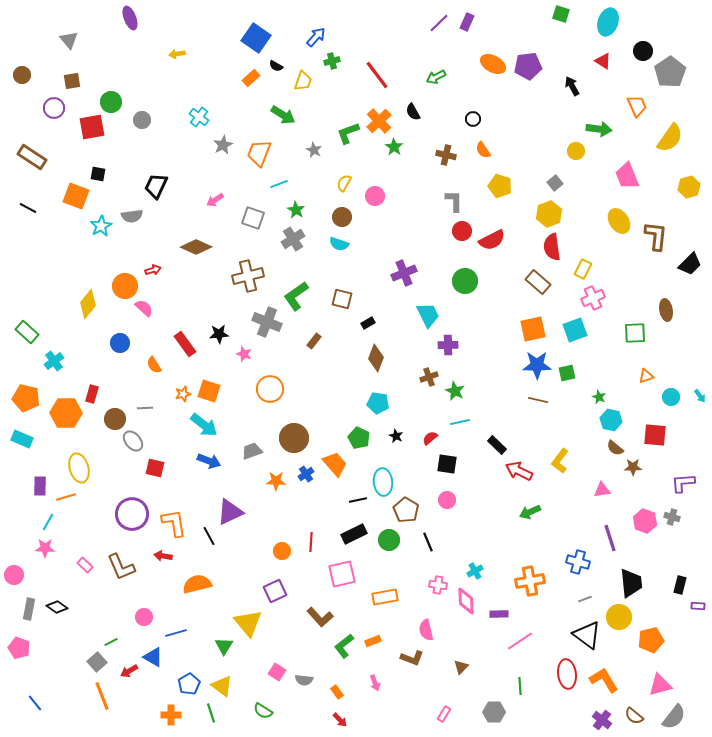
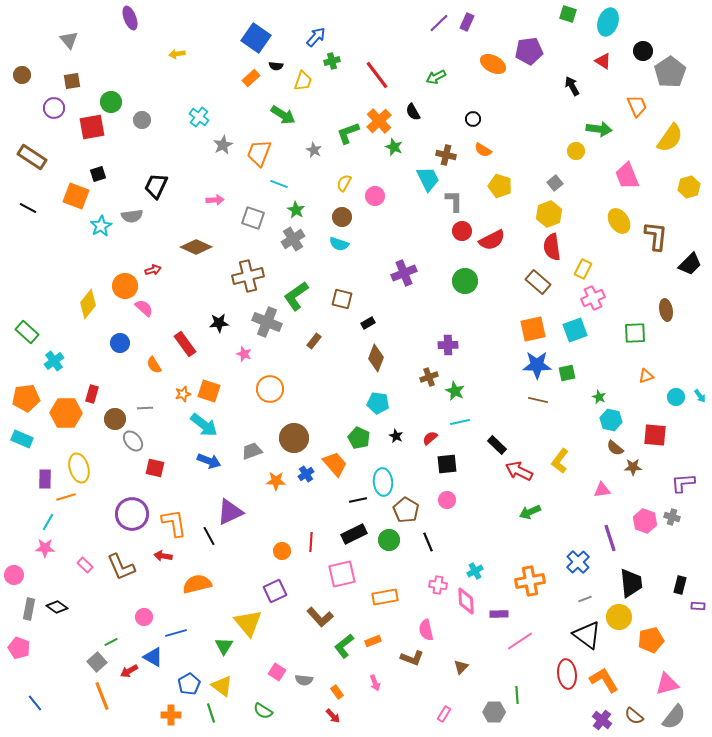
green square at (561, 14): moved 7 px right
black semicircle at (276, 66): rotated 24 degrees counterclockwise
purple pentagon at (528, 66): moved 1 px right, 15 px up
green star at (394, 147): rotated 12 degrees counterclockwise
orange semicircle at (483, 150): rotated 24 degrees counterclockwise
black square at (98, 174): rotated 28 degrees counterclockwise
cyan line at (279, 184): rotated 42 degrees clockwise
pink arrow at (215, 200): rotated 150 degrees counterclockwise
cyan trapezoid at (428, 315): moved 136 px up
black star at (219, 334): moved 11 px up
cyan circle at (671, 397): moved 5 px right
orange pentagon at (26, 398): rotated 20 degrees counterclockwise
black square at (447, 464): rotated 15 degrees counterclockwise
purple rectangle at (40, 486): moved 5 px right, 7 px up
blue cross at (578, 562): rotated 30 degrees clockwise
pink triangle at (660, 685): moved 7 px right, 1 px up
green line at (520, 686): moved 3 px left, 9 px down
red arrow at (340, 720): moved 7 px left, 4 px up
